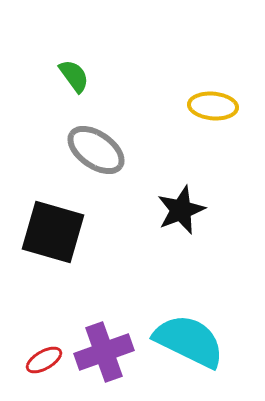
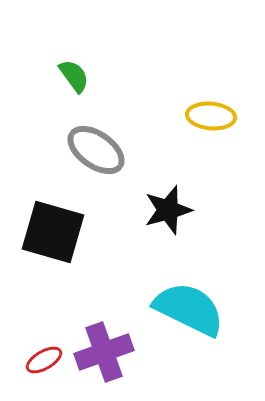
yellow ellipse: moved 2 px left, 10 px down
black star: moved 13 px left; rotated 6 degrees clockwise
cyan semicircle: moved 32 px up
